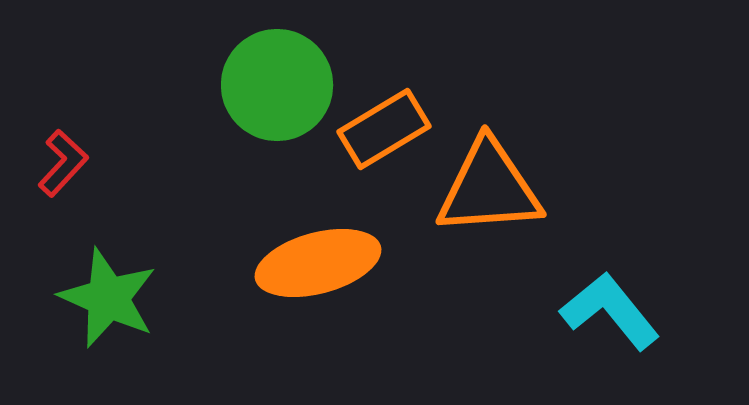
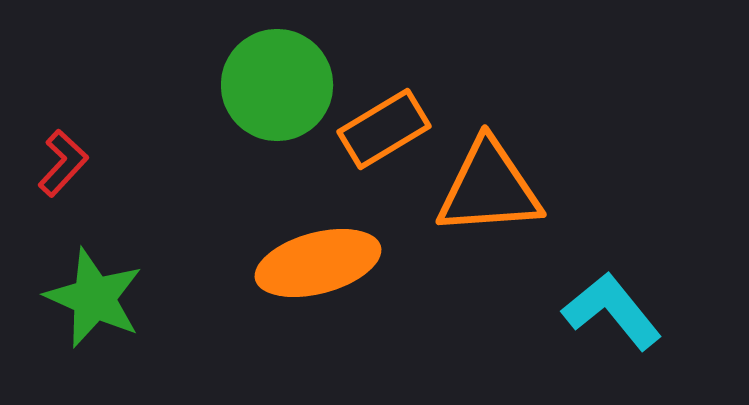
green star: moved 14 px left
cyan L-shape: moved 2 px right
